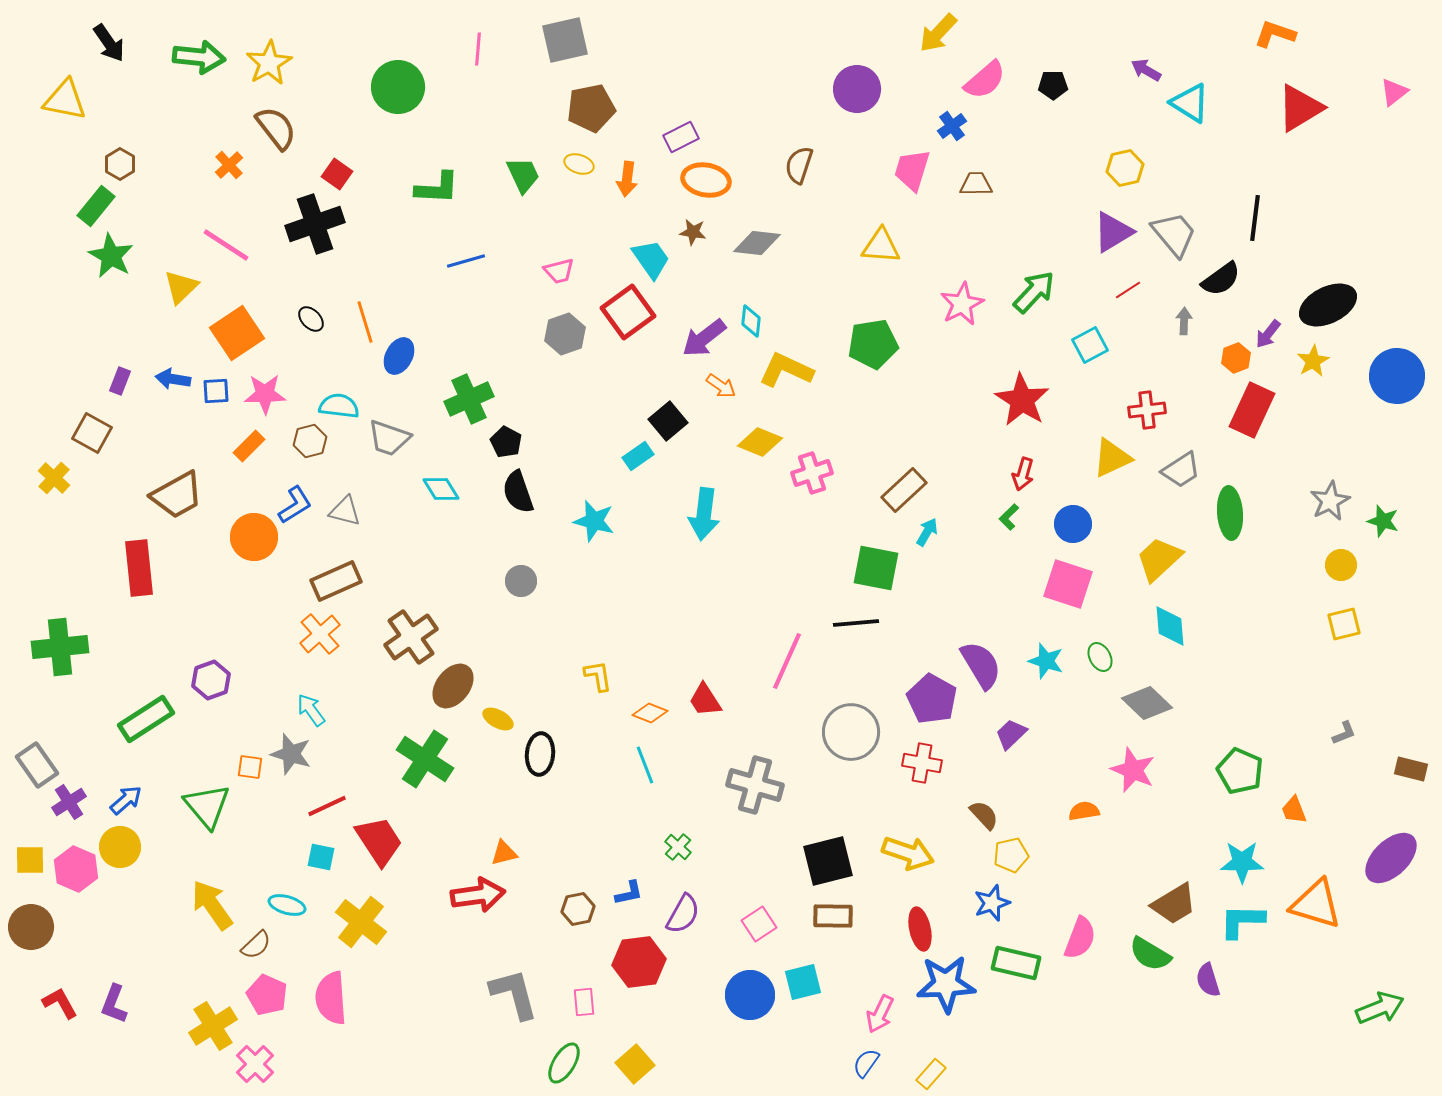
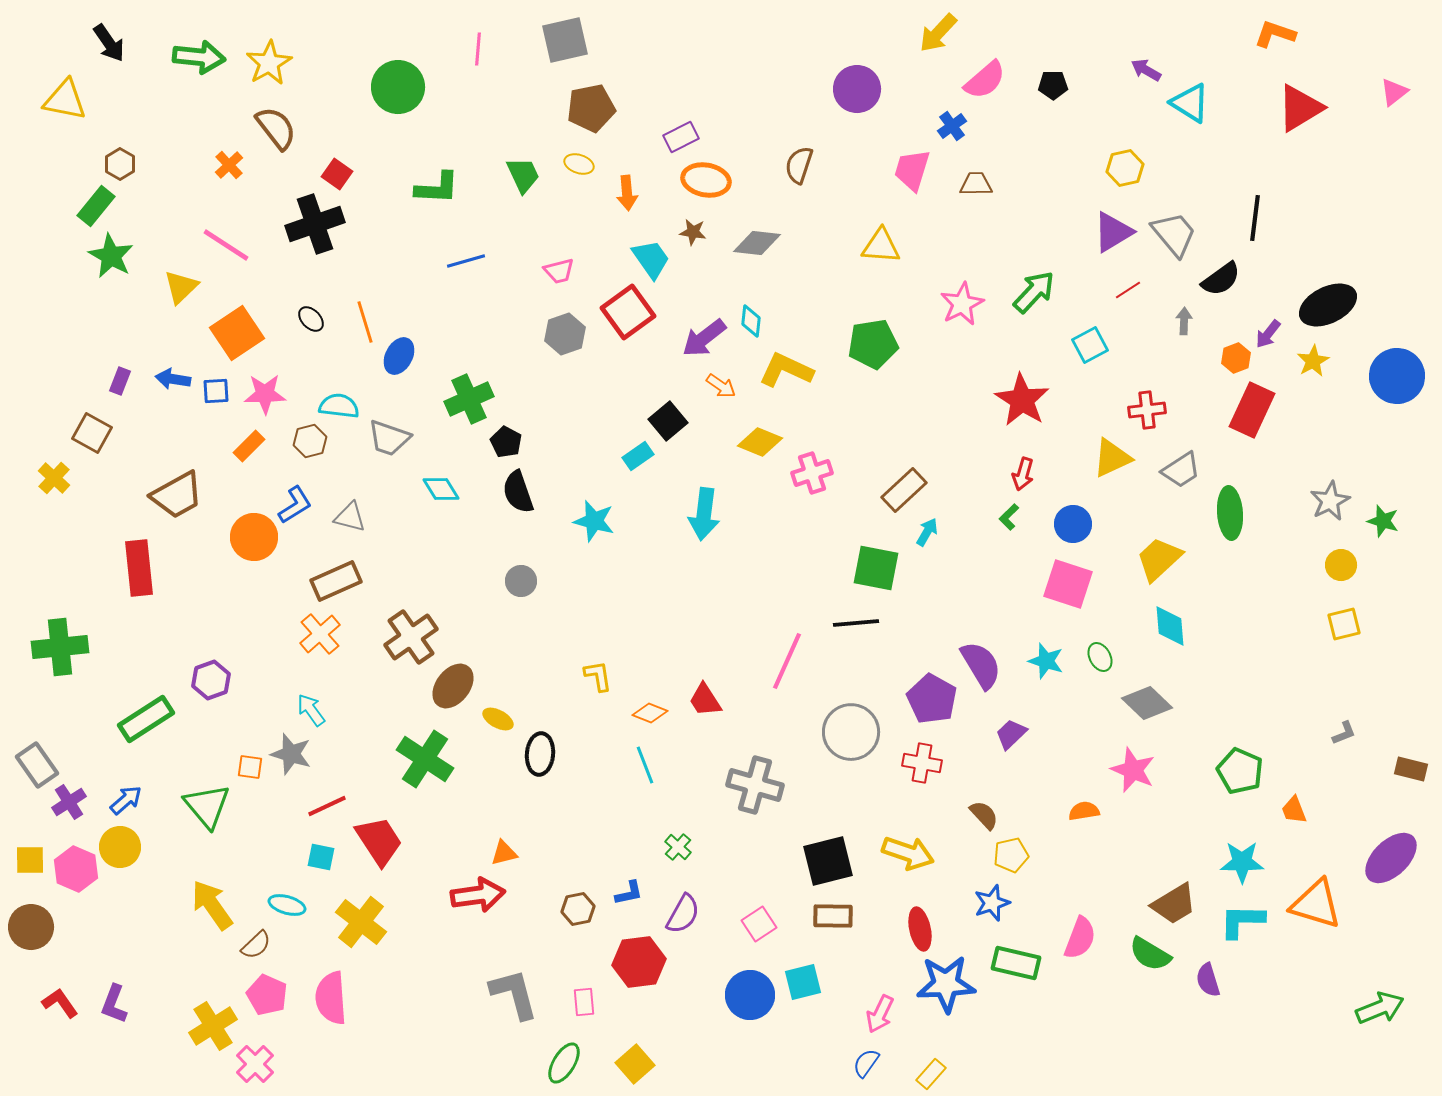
orange arrow at (627, 179): moved 14 px down; rotated 12 degrees counterclockwise
gray triangle at (345, 511): moved 5 px right, 6 px down
red L-shape at (60, 1003): rotated 6 degrees counterclockwise
